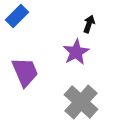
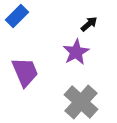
black arrow: rotated 30 degrees clockwise
